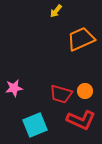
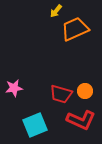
orange trapezoid: moved 6 px left, 10 px up
